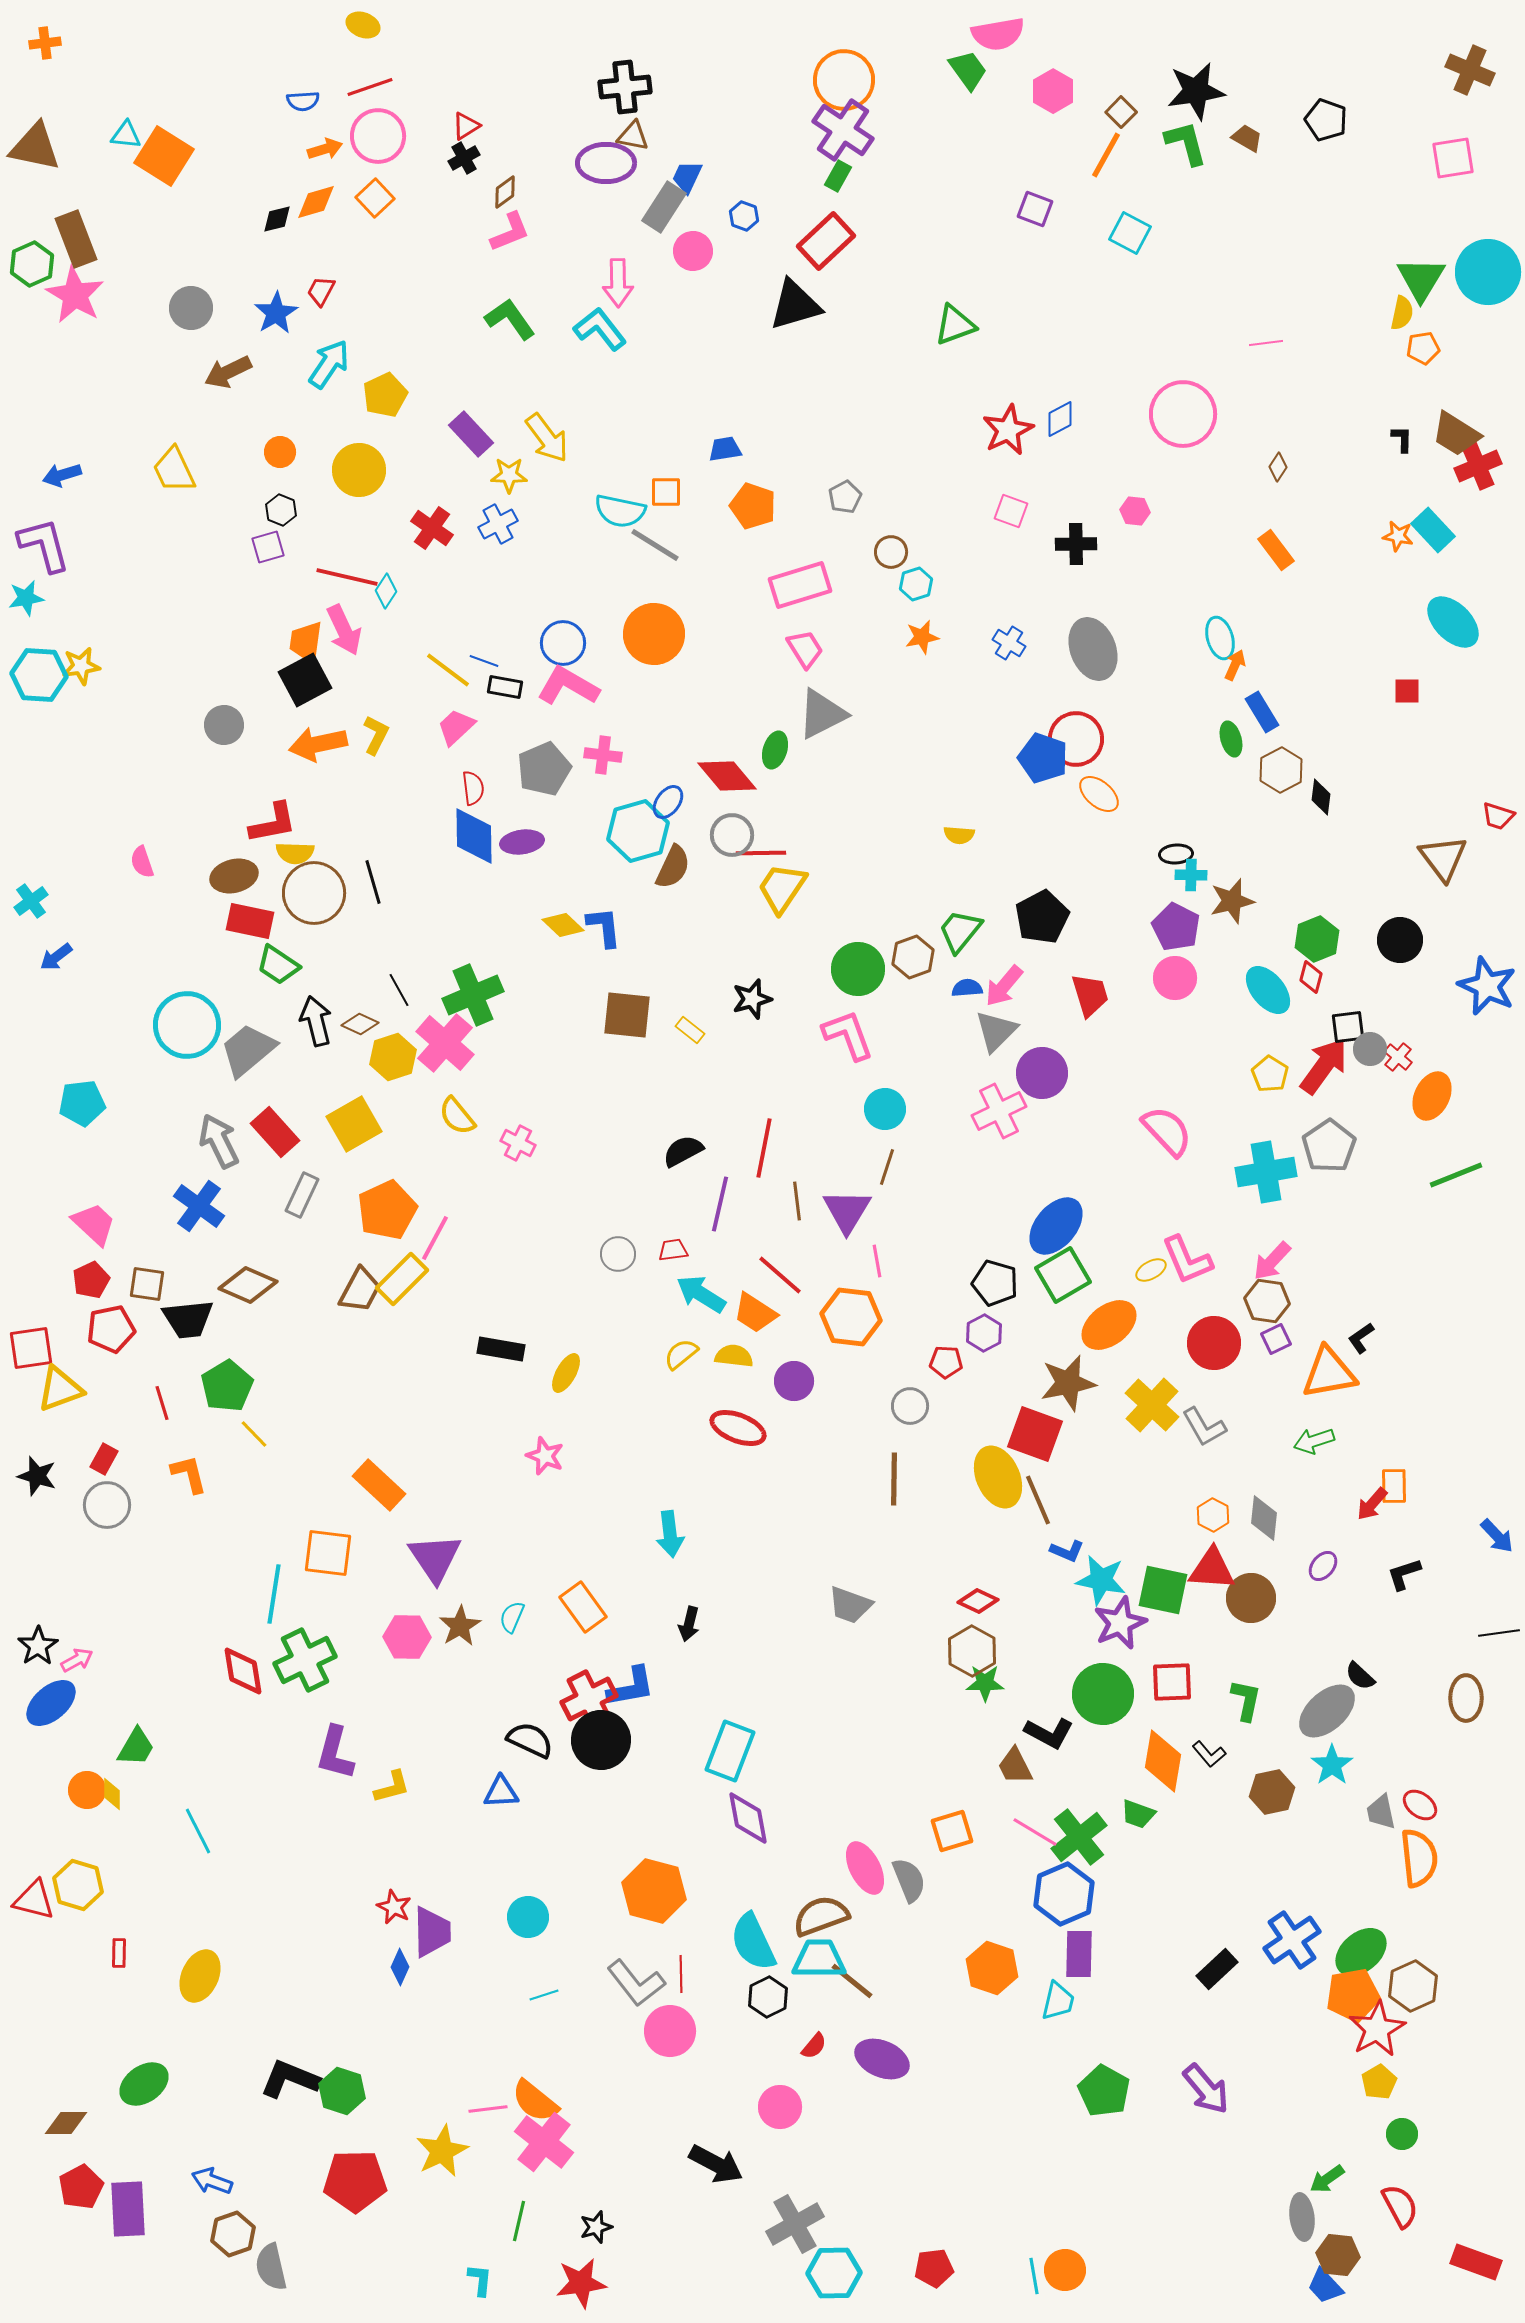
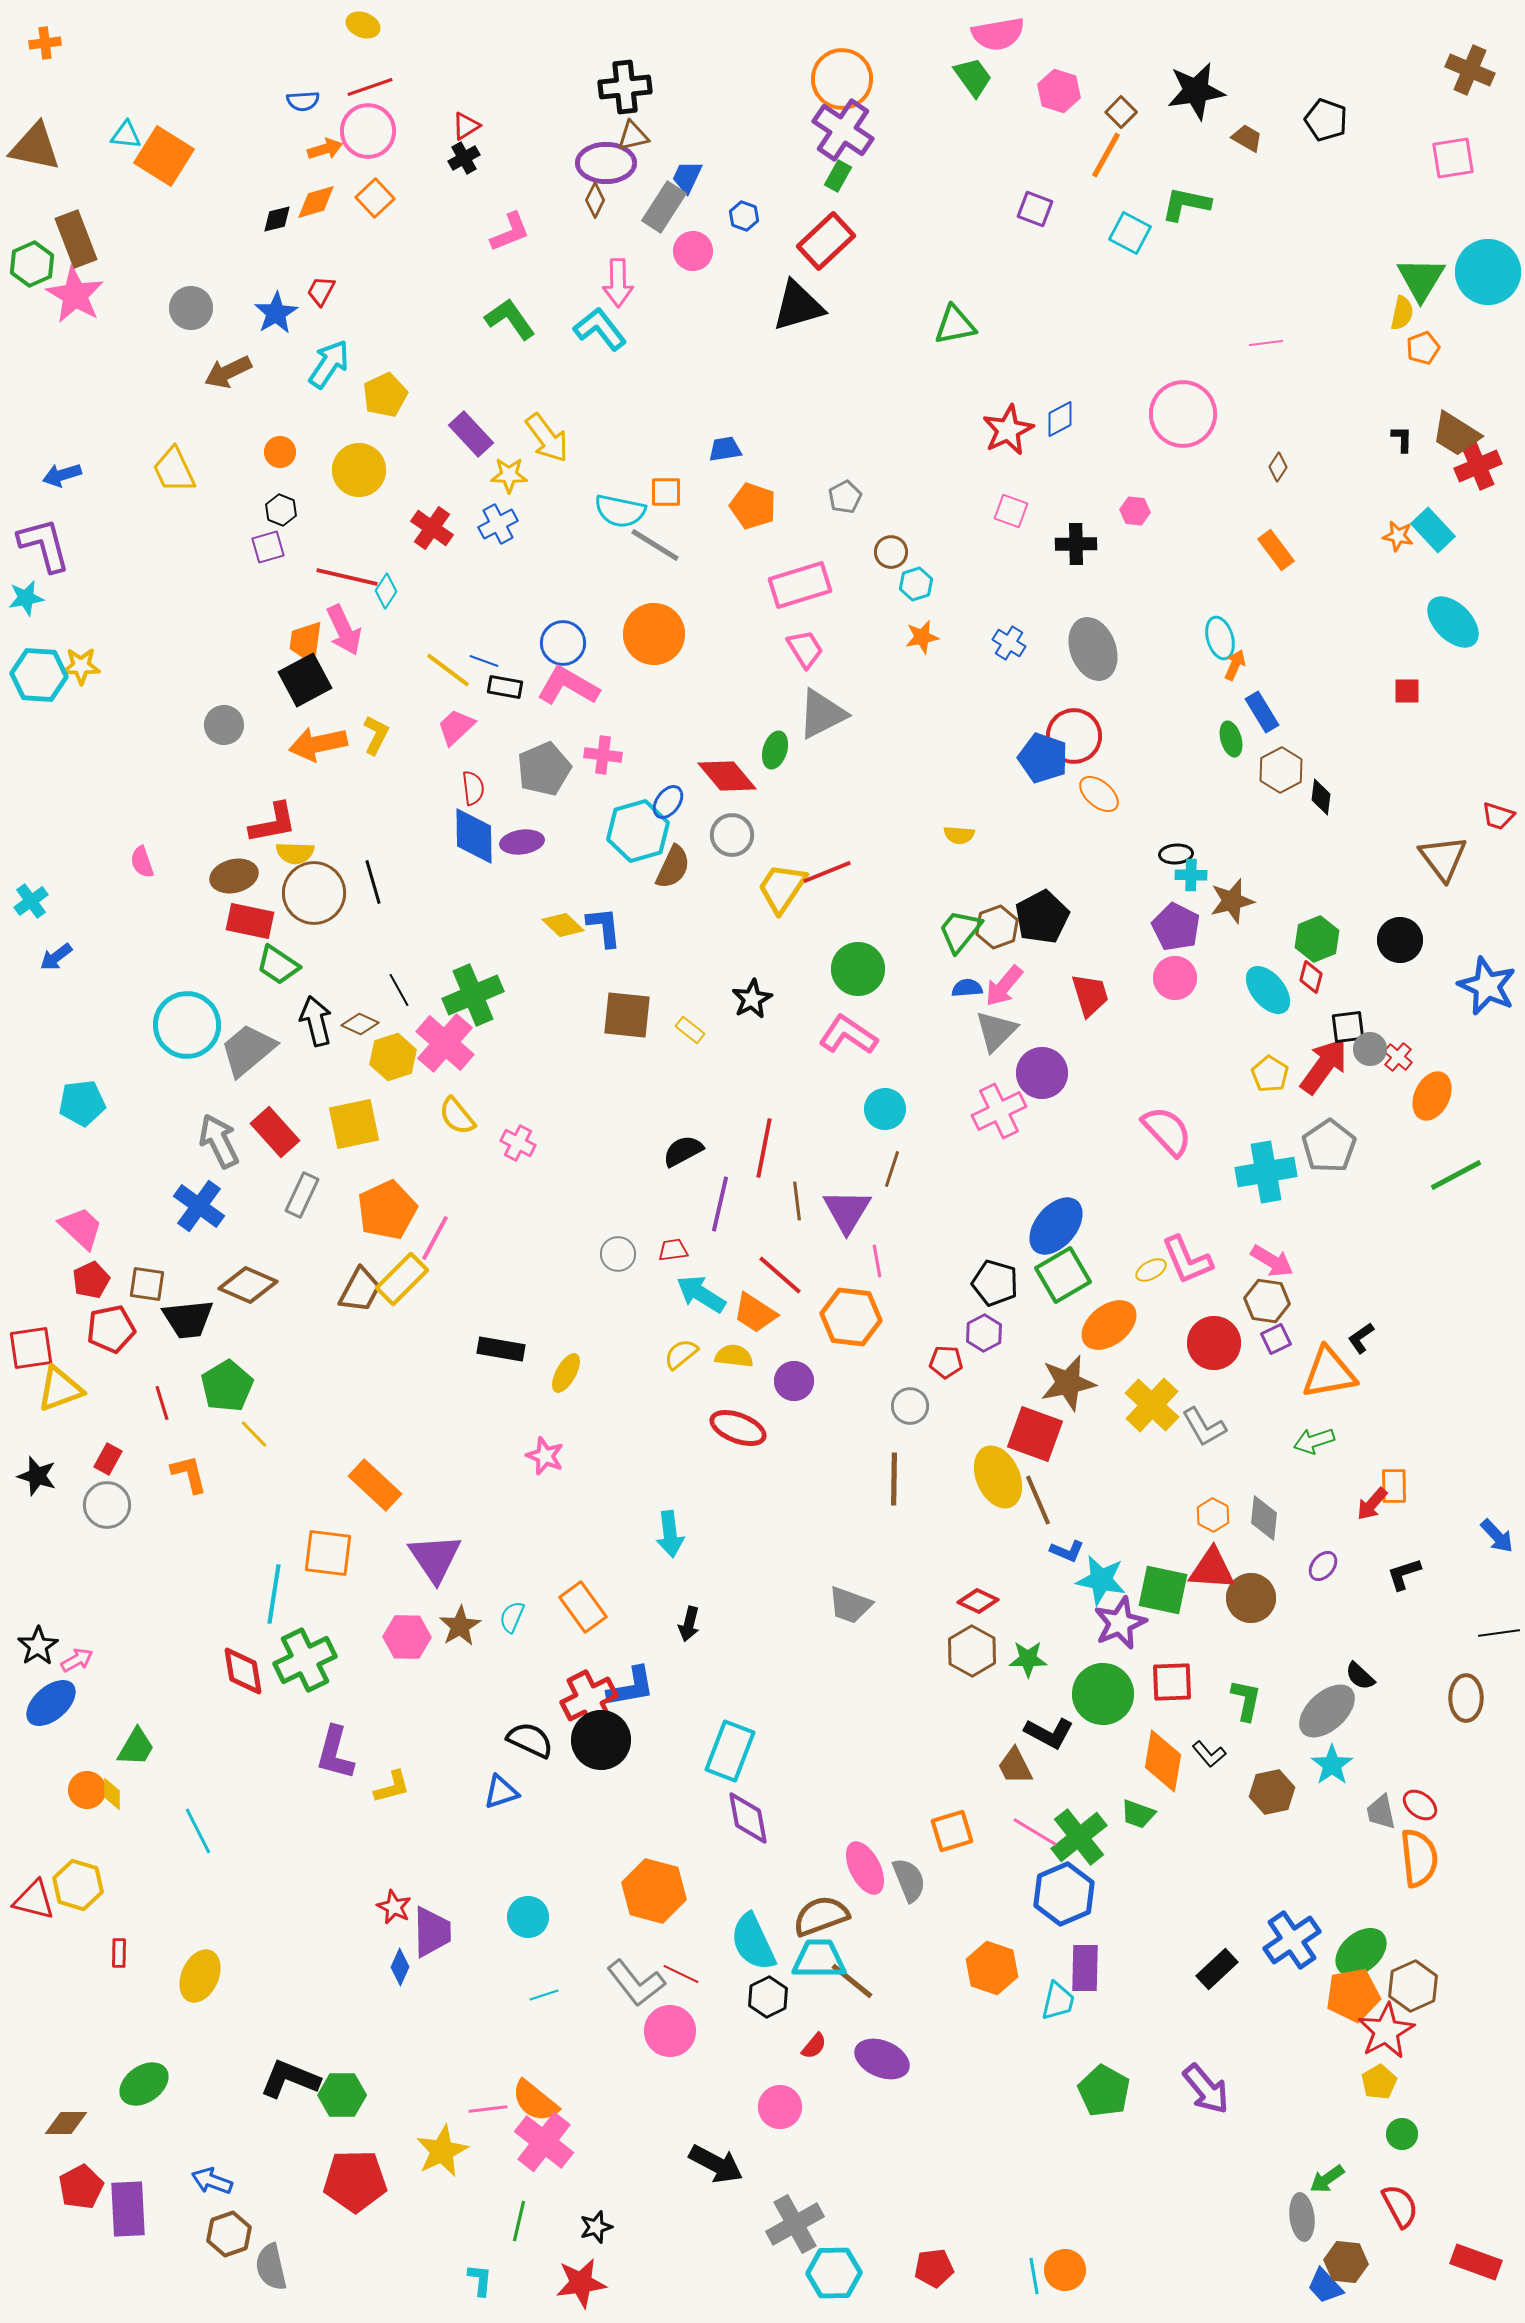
green trapezoid at (968, 70): moved 5 px right, 7 px down
orange circle at (844, 80): moved 2 px left, 1 px up
pink hexagon at (1053, 91): moved 6 px right; rotated 12 degrees counterclockwise
pink circle at (378, 136): moved 10 px left, 5 px up
brown triangle at (633, 136): rotated 24 degrees counterclockwise
green L-shape at (1186, 143): moved 61 px down; rotated 63 degrees counterclockwise
brown diamond at (505, 192): moved 90 px right, 8 px down; rotated 28 degrees counterclockwise
black triangle at (795, 305): moved 3 px right, 1 px down
green triangle at (955, 325): rotated 9 degrees clockwise
orange pentagon at (1423, 348): rotated 12 degrees counterclockwise
yellow star at (81, 666): rotated 9 degrees clockwise
red circle at (1076, 739): moved 2 px left, 3 px up
red line at (761, 853): moved 66 px right, 19 px down; rotated 21 degrees counterclockwise
brown hexagon at (913, 957): moved 84 px right, 30 px up
black star at (752, 999): rotated 12 degrees counterclockwise
pink L-shape at (848, 1035): rotated 36 degrees counterclockwise
yellow square at (354, 1124): rotated 18 degrees clockwise
brown line at (887, 1167): moved 5 px right, 2 px down
green line at (1456, 1175): rotated 6 degrees counterclockwise
pink trapezoid at (94, 1224): moved 13 px left, 4 px down
pink arrow at (1272, 1261): rotated 102 degrees counterclockwise
red rectangle at (104, 1459): moved 4 px right
orange rectangle at (379, 1485): moved 4 px left
green star at (985, 1683): moved 43 px right, 24 px up
blue triangle at (501, 1792): rotated 15 degrees counterclockwise
purple rectangle at (1079, 1954): moved 6 px right, 14 px down
red line at (681, 1974): rotated 63 degrees counterclockwise
red star at (1377, 2029): moved 9 px right, 2 px down
green hexagon at (342, 2091): moved 4 px down; rotated 18 degrees counterclockwise
brown hexagon at (233, 2234): moved 4 px left
brown hexagon at (1338, 2255): moved 8 px right, 7 px down
